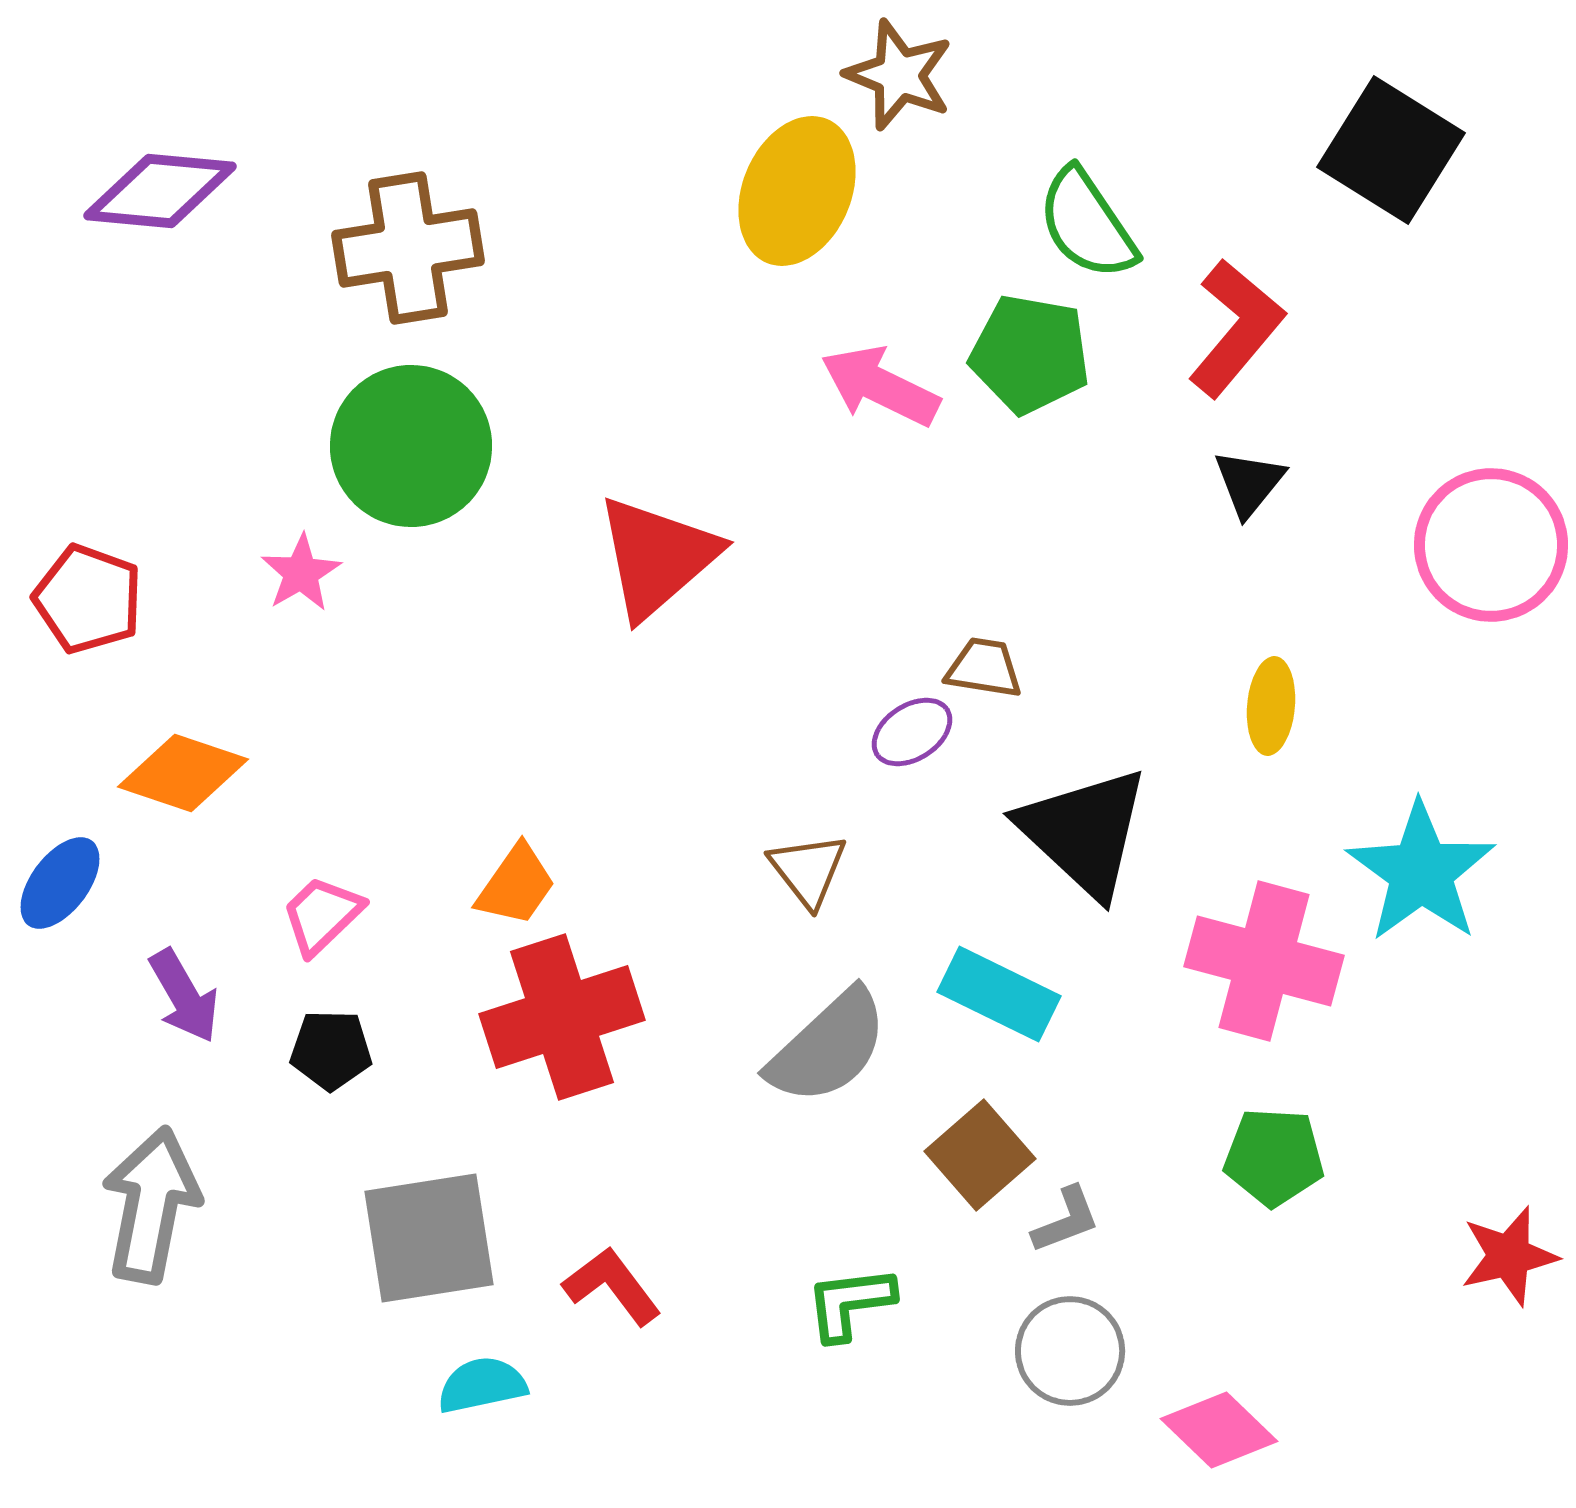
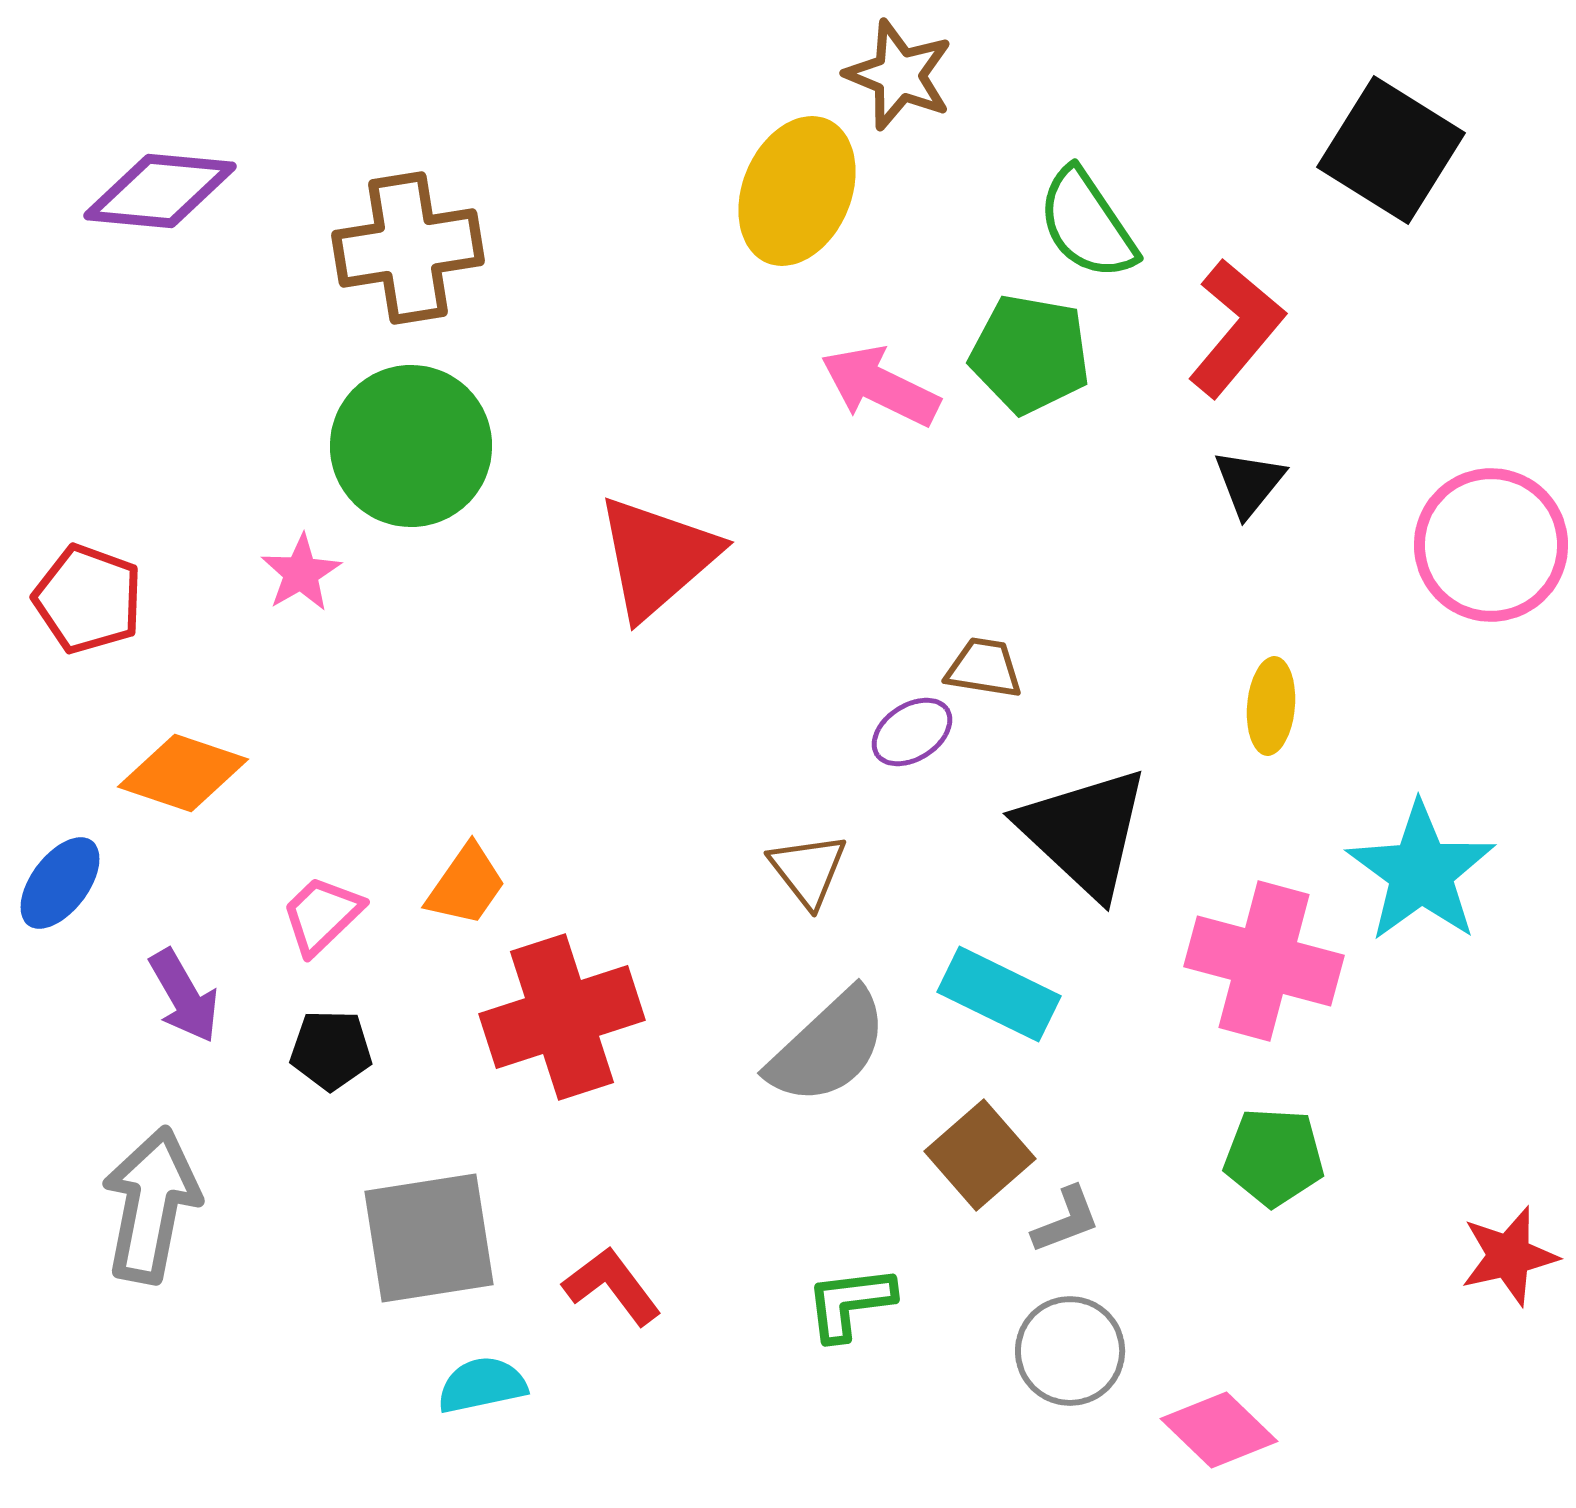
orange trapezoid at (516, 885): moved 50 px left
